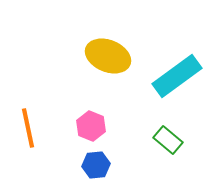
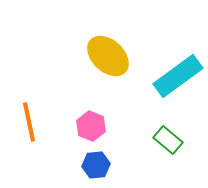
yellow ellipse: rotated 21 degrees clockwise
cyan rectangle: moved 1 px right
orange line: moved 1 px right, 6 px up
